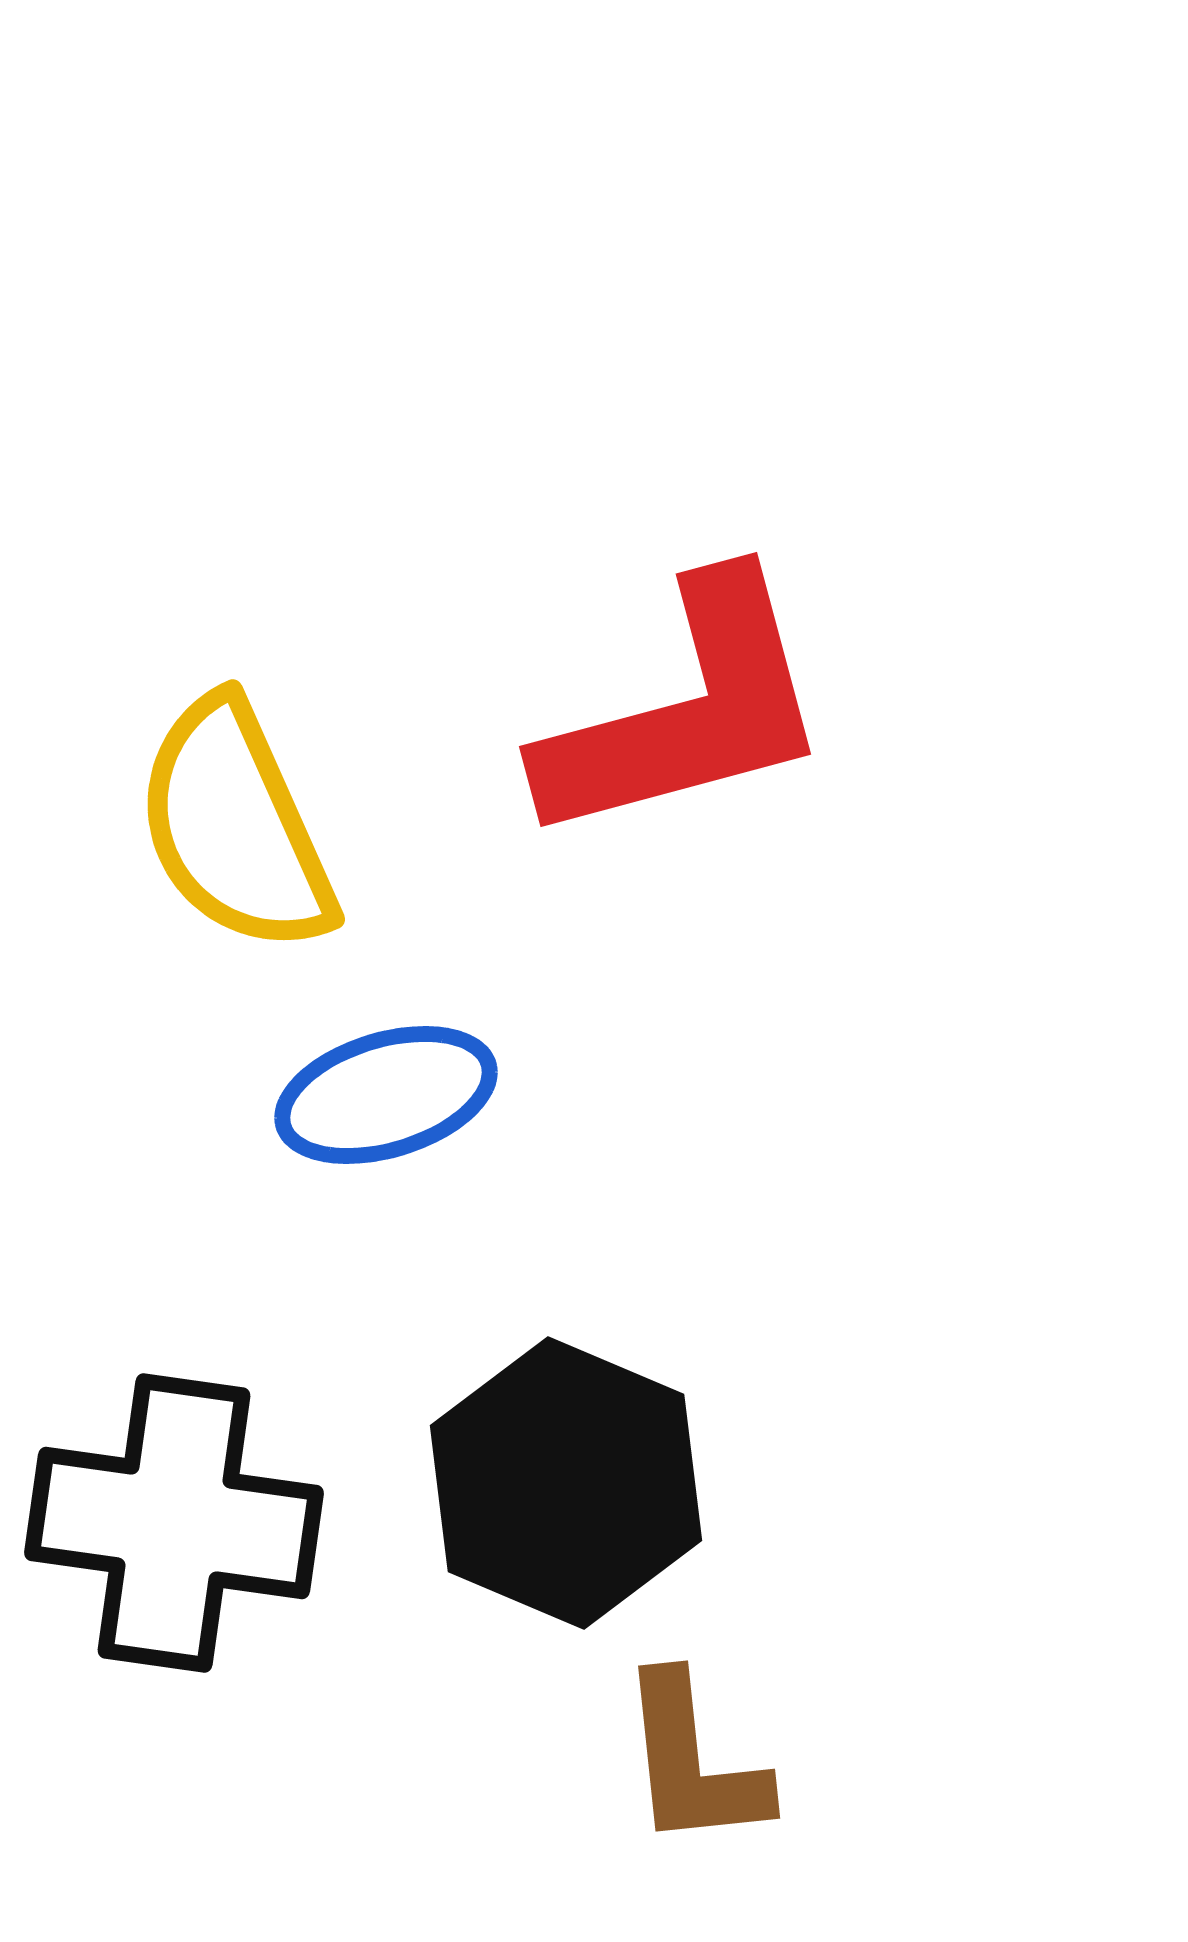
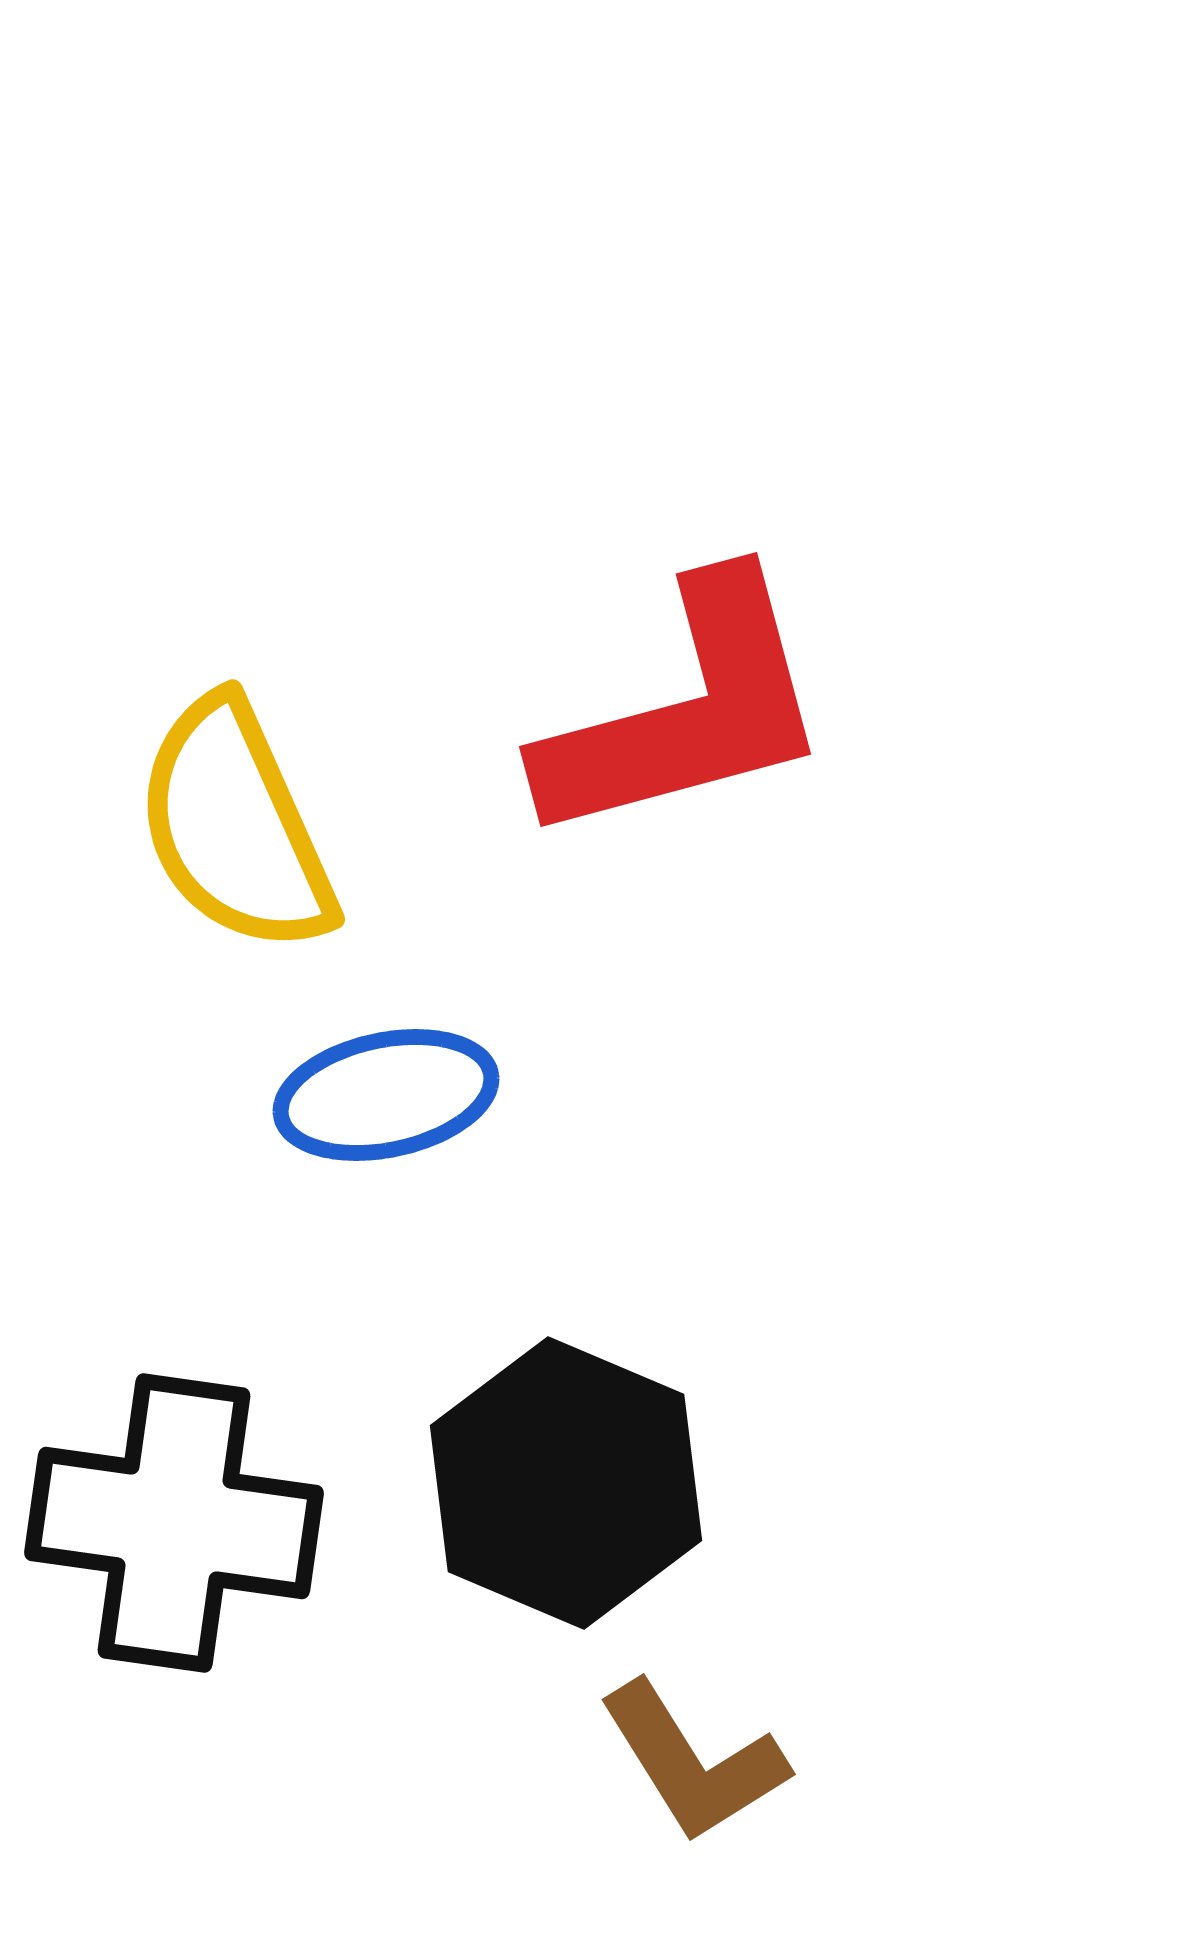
blue ellipse: rotated 5 degrees clockwise
brown L-shape: rotated 26 degrees counterclockwise
